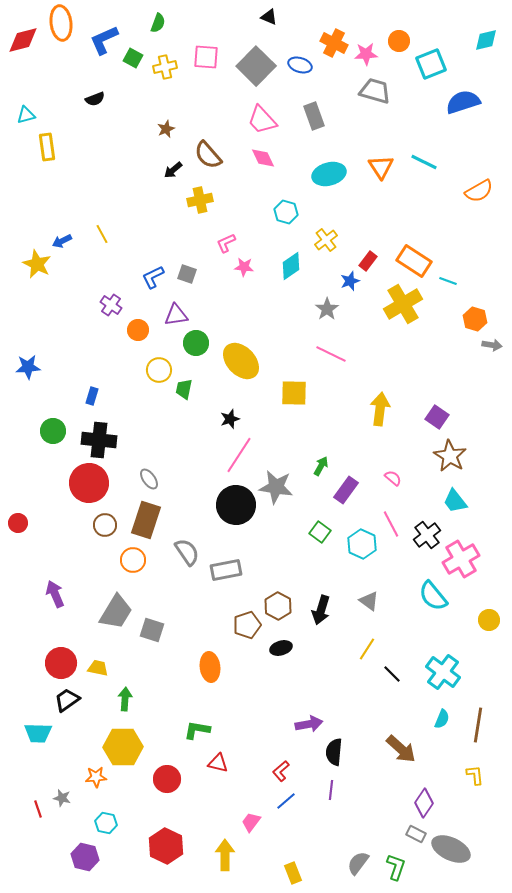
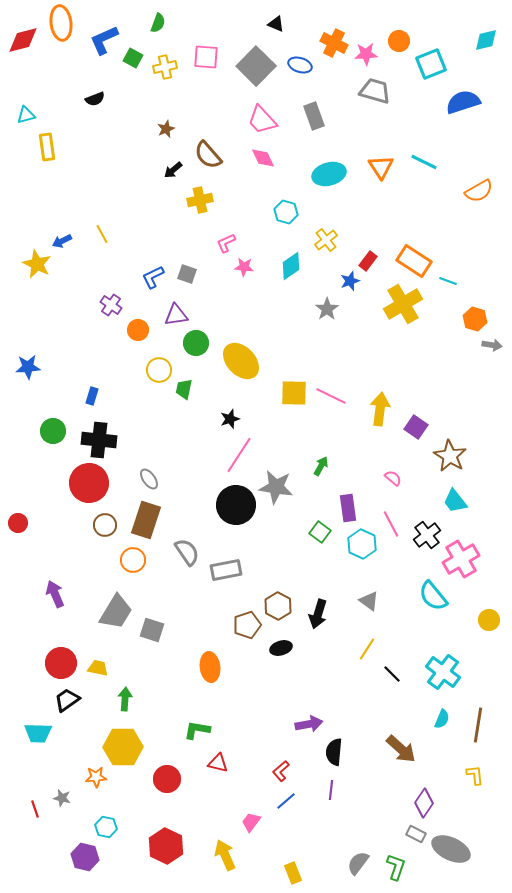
black triangle at (269, 17): moved 7 px right, 7 px down
pink line at (331, 354): moved 42 px down
purple square at (437, 417): moved 21 px left, 10 px down
purple rectangle at (346, 490): moved 2 px right, 18 px down; rotated 44 degrees counterclockwise
black arrow at (321, 610): moved 3 px left, 4 px down
red line at (38, 809): moved 3 px left
cyan hexagon at (106, 823): moved 4 px down
yellow arrow at (225, 855): rotated 24 degrees counterclockwise
